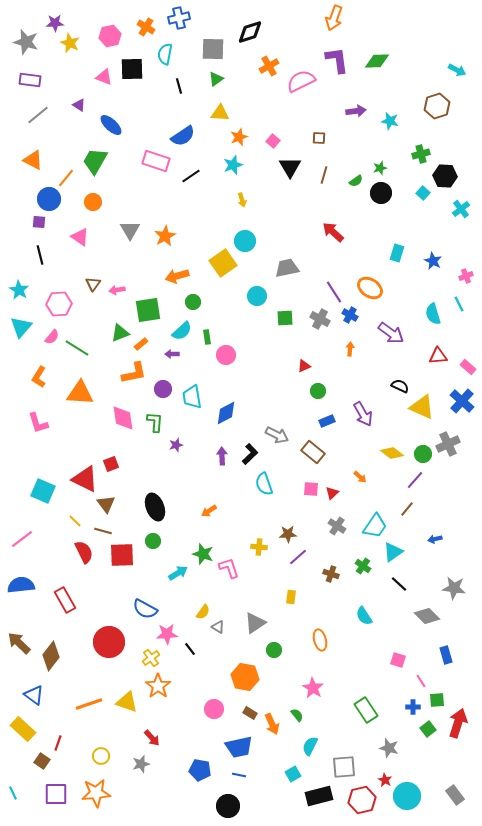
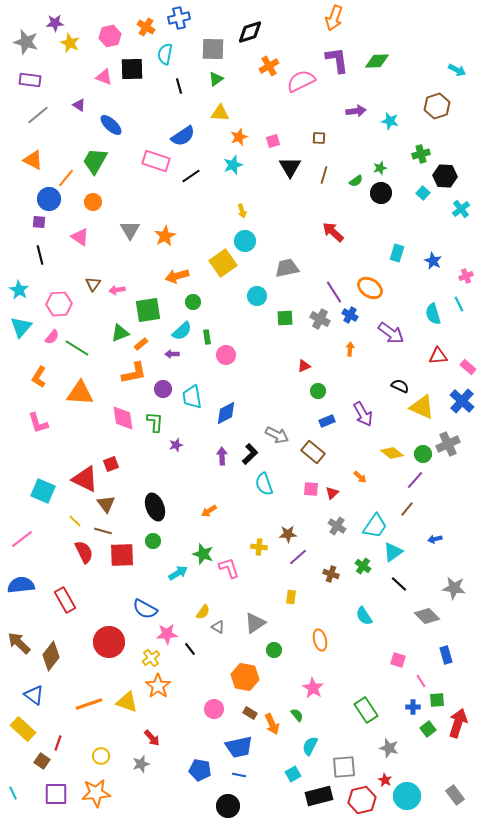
pink square at (273, 141): rotated 32 degrees clockwise
yellow arrow at (242, 200): moved 11 px down
